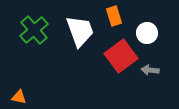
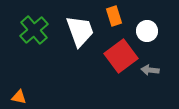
white circle: moved 2 px up
